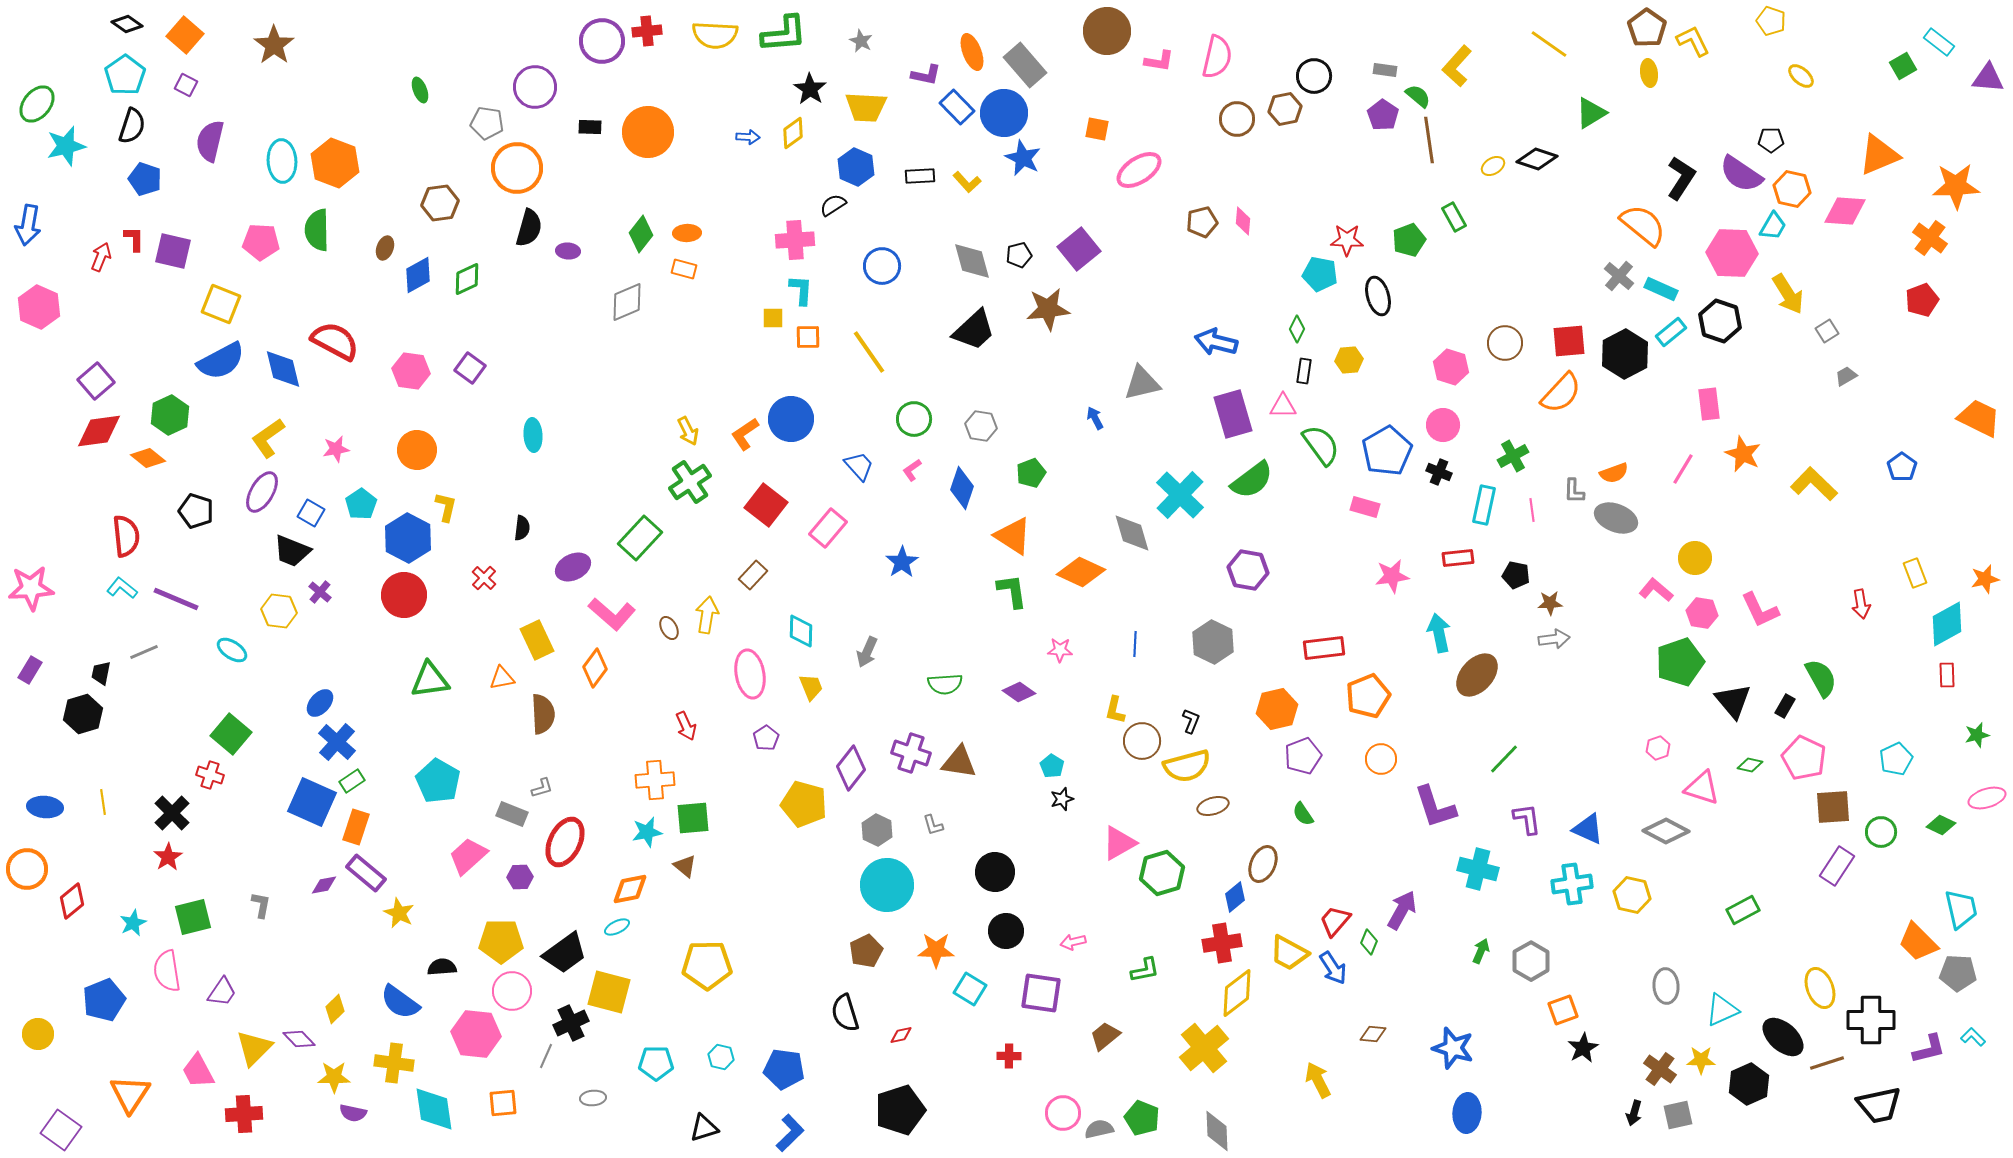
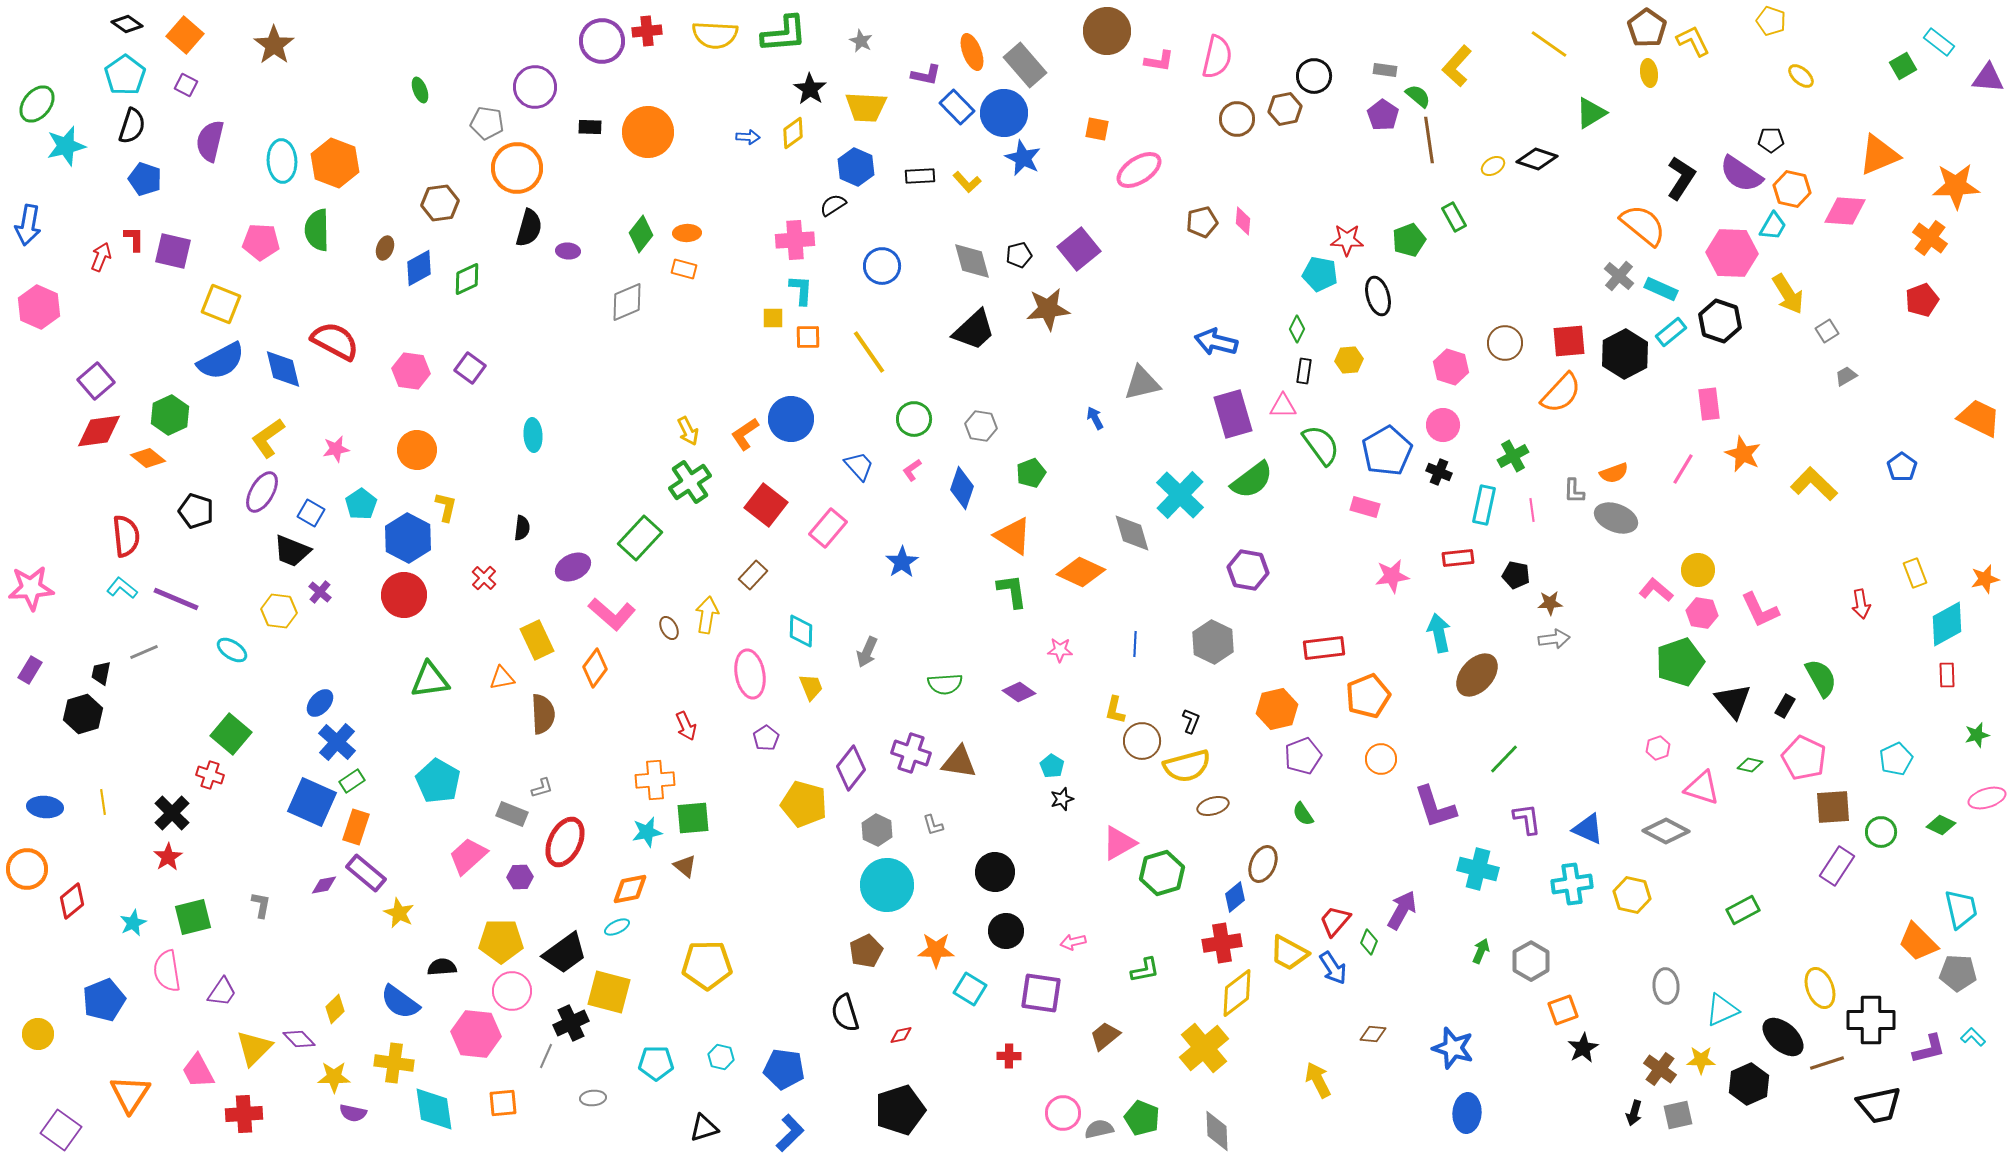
blue diamond at (418, 275): moved 1 px right, 7 px up
yellow circle at (1695, 558): moved 3 px right, 12 px down
